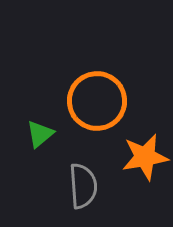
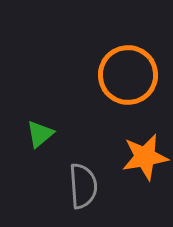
orange circle: moved 31 px right, 26 px up
